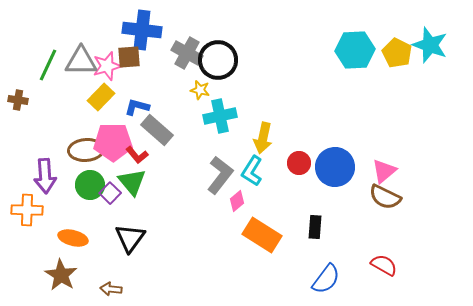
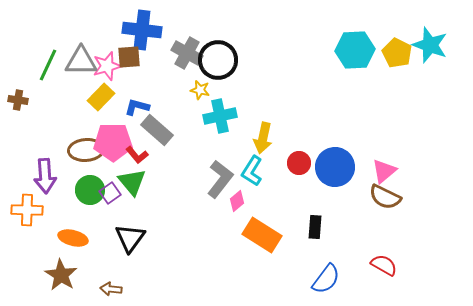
gray L-shape: moved 4 px down
green circle: moved 5 px down
purple square: rotated 10 degrees clockwise
